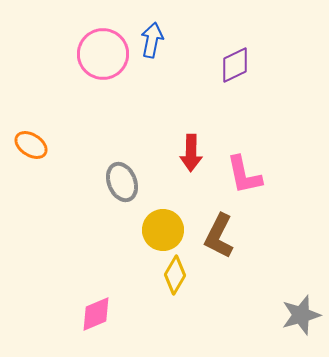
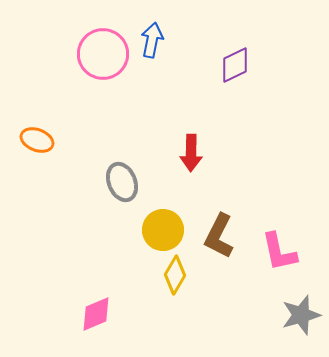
orange ellipse: moved 6 px right, 5 px up; rotated 12 degrees counterclockwise
pink L-shape: moved 35 px right, 77 px down
